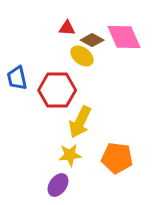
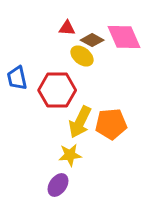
orange pentagon: moved 6 px left, 34 px up; rotated 12 degrees counterclockwise
